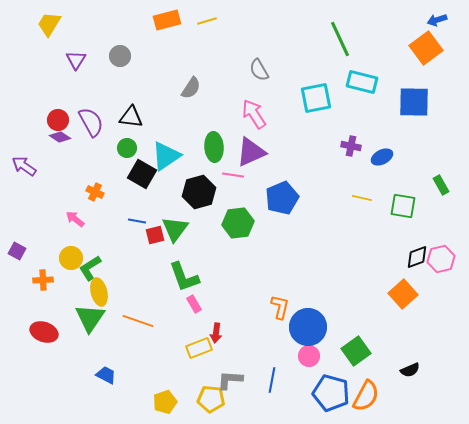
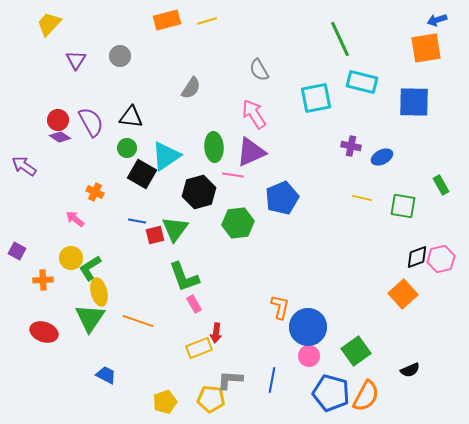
yellow trapezoid at (49, 24): rotated 12 degrees clockwise
orange square at (426, 48): rotated 28 degrees clockwise
